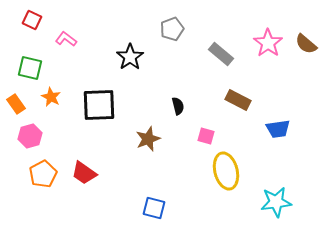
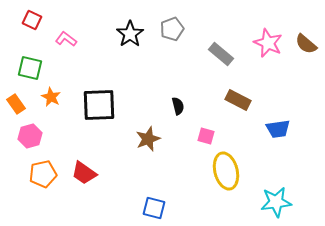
pink star: rotated 12 degrees counterclockwise
black star: moved 23 px up
orange pentagon: rotated 16 degrees clockwise
